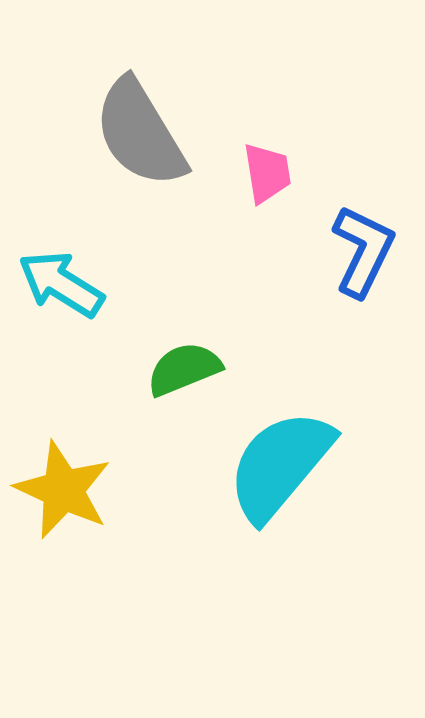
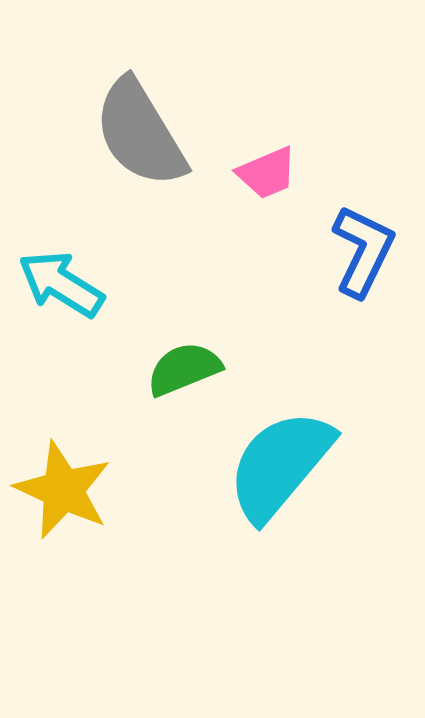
pink trapezoid: rotated 76 degrees clockwise
